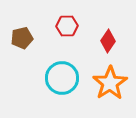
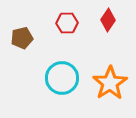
red hexagon: moved 3 px up
red diamond: moved 21 px up
